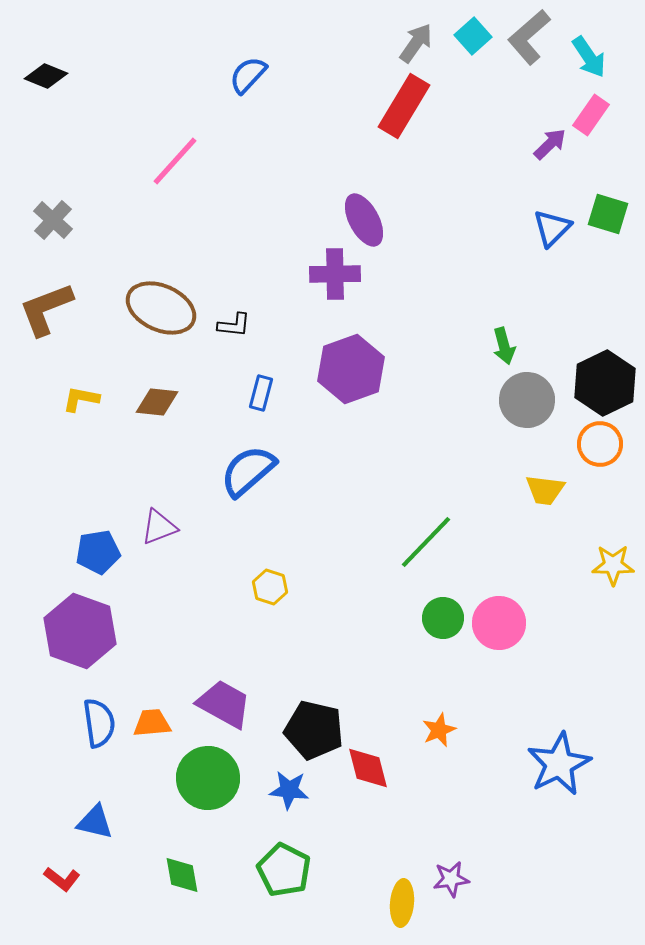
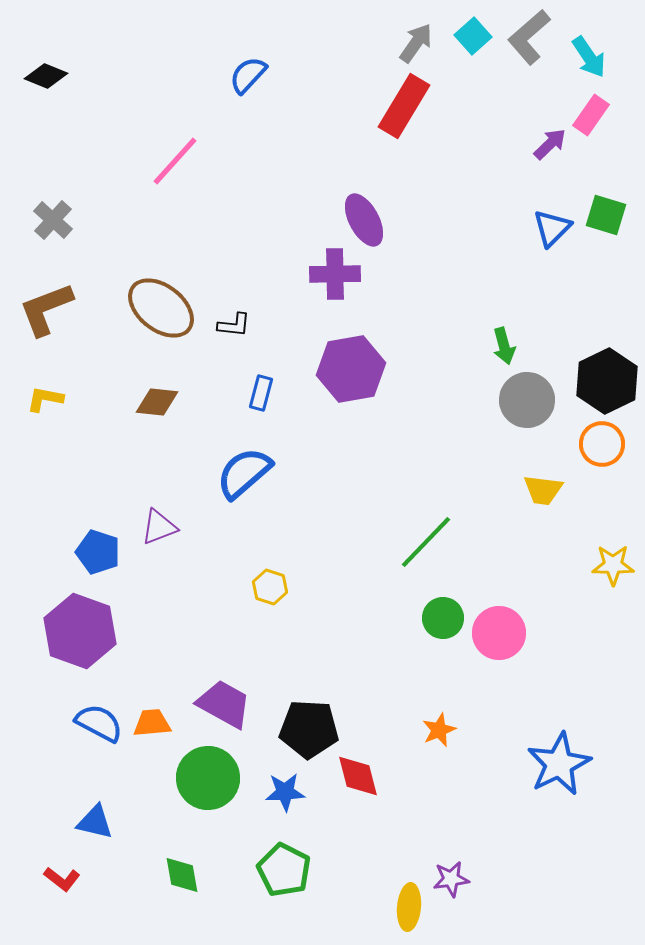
green square at (608, 214): moved 2 px left, 1 px down
brown ellipse at (161, 308): rotated 14 degrees clockwise
purple hexagon at (351, 369): rotated 10 degrees clockwise
black hexagon at (605, 383): moved 2 px right, 2 px up
yellow L-shape at (81, 399): moved 36 px left
orange circle at (600, 444): moved 2 px right
blue semicircle at (248, 471): moved 4 px left, 2 px down
yellow trapezoid at (545, 490): moved 2 px left
blue pentagon at (98, 552): rotated 27 degrees clockwise
pink circle at (499, 623): moved 10 px down
blue semicircle at (99, 723): rotated 54 degrees counterclockwise
black pentagon at (314, 730): moved 5 px left, 1 px up; rotated 10 degrees counterclockwise
red diamond at (368, 768): moved 10 px left, 8 px down
blue star at (289, 790): moved 4 px left, 2 px down; rotated 9 degrees counterclockwise
yellow ellipse at (402, 903): moved 7 px right, 4 px down
